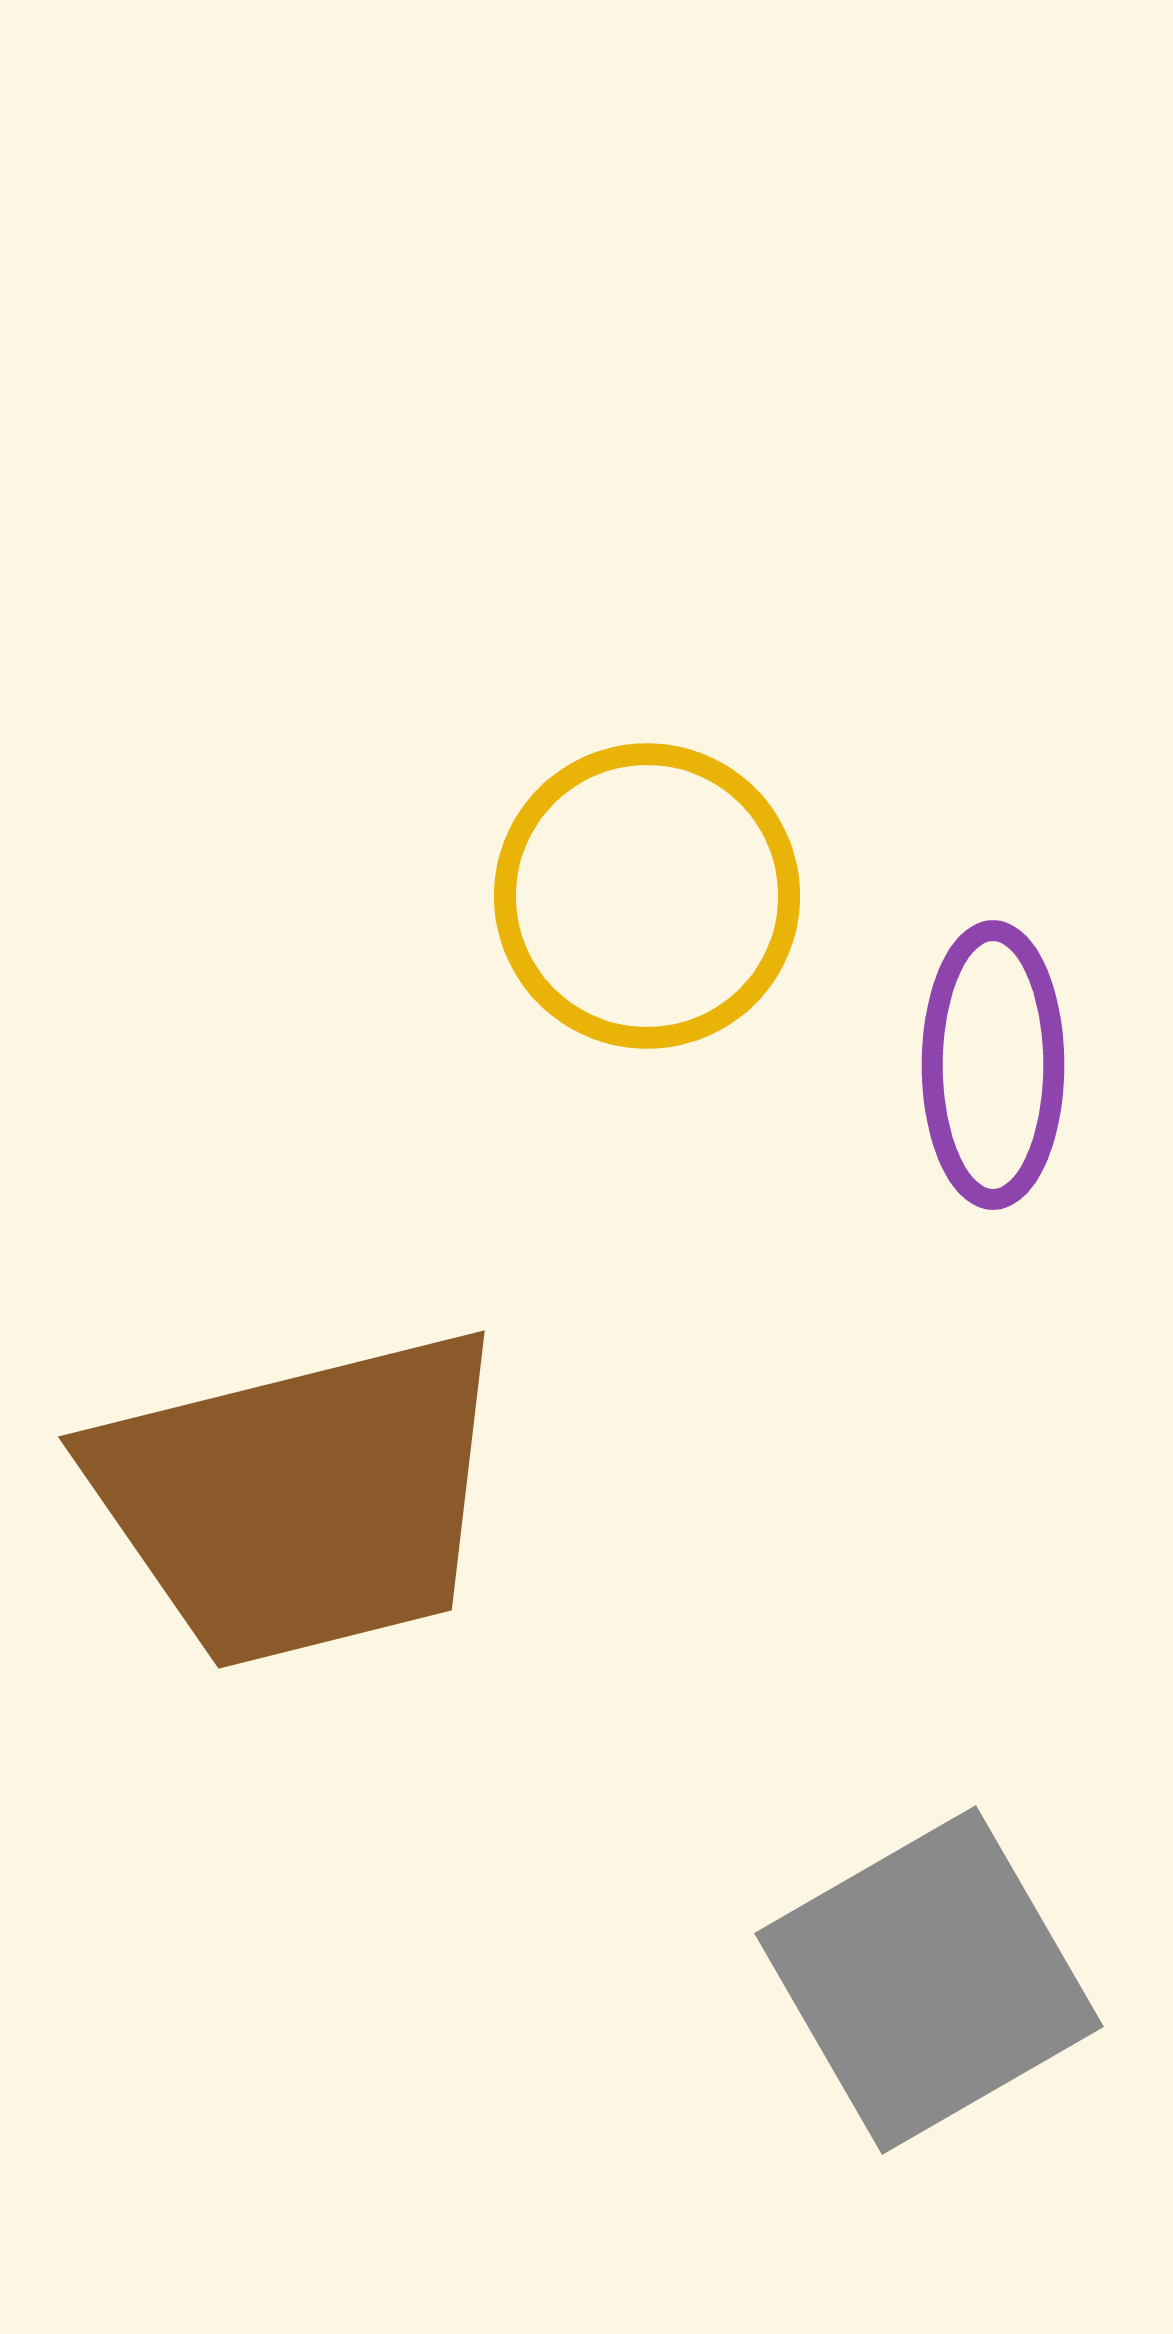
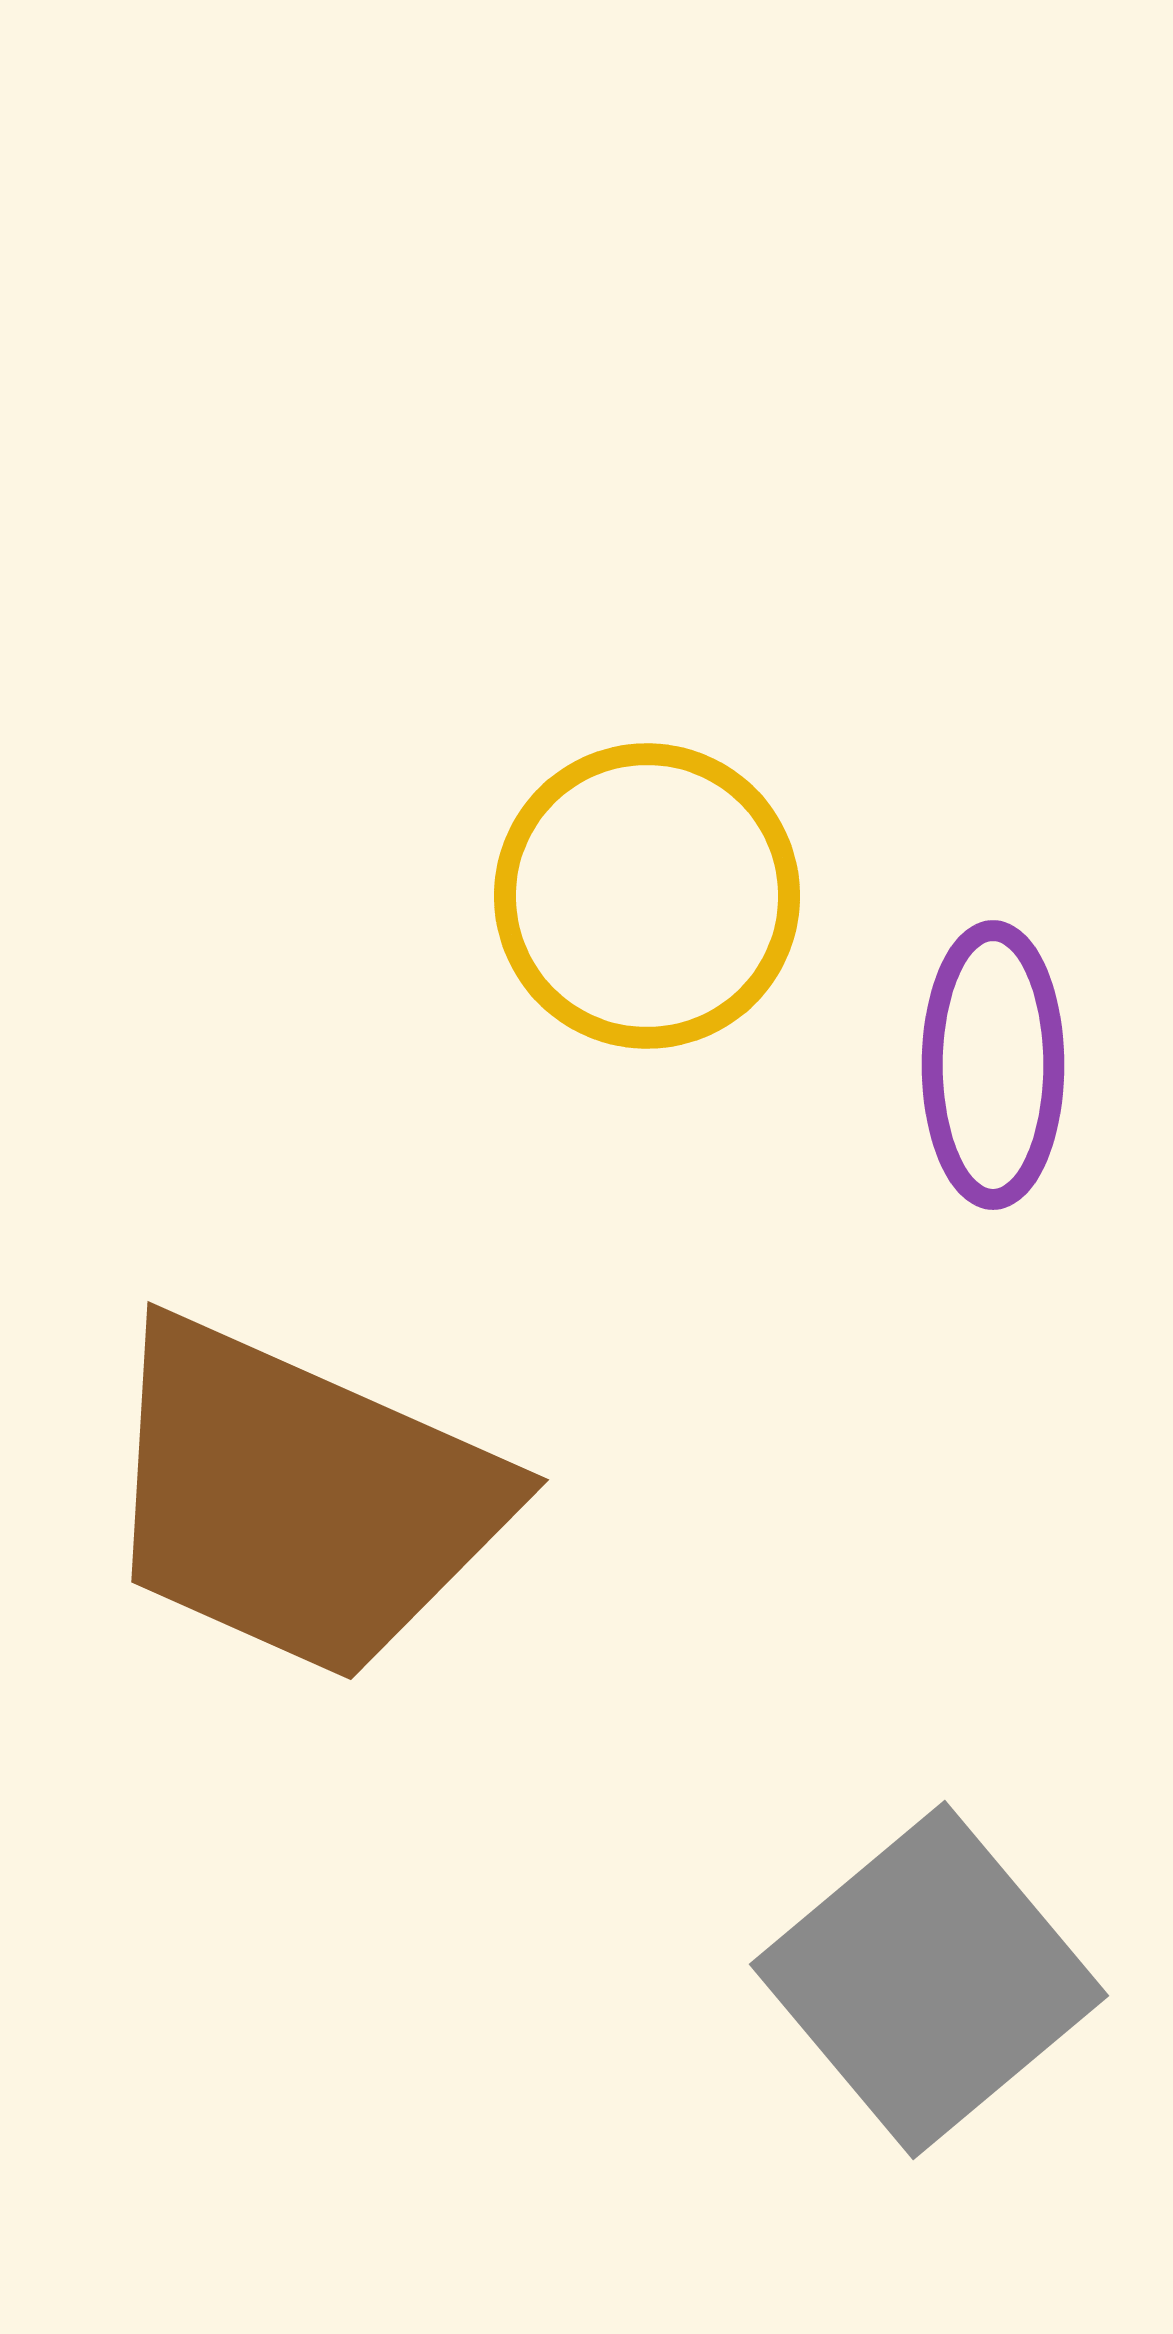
brown trapezoid: rotated 38 degrees clockwise
gray square: rotated 10 degrees counterclockwise
